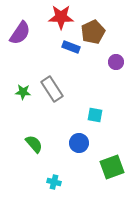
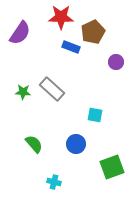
gray rectangle: rotated 15 degrees counterclockwise
blue circle: moved 3 px left, 1 px down
